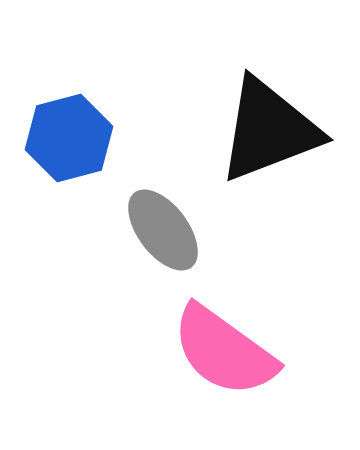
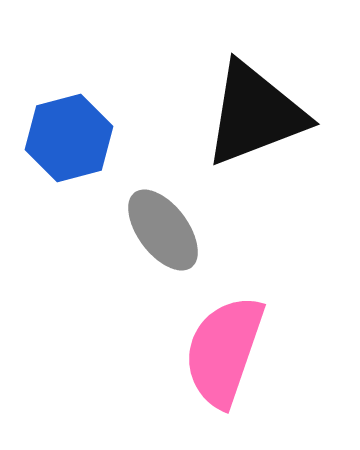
black triangle: moved 14 px left, 16 px up
pink semicircle: rotated 73 degrees clockwise
